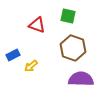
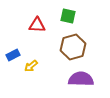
red triangle: rotated 18 degrees counterclockwise
brown hexagon: moved 1 px up; rotated 25 degrees clockwise
